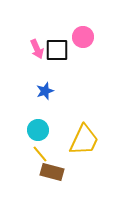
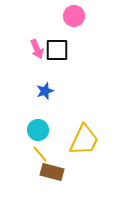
pink circle: moved 9 px left, 21 px up
